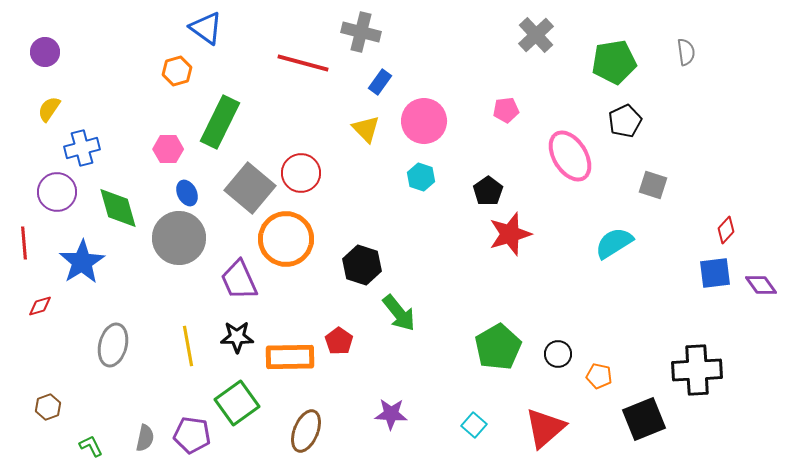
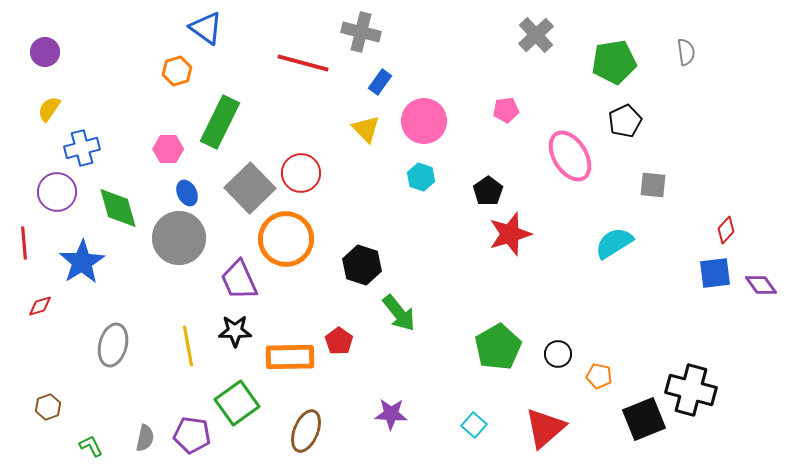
gray square at (653, 185): rotated 12 degrees counterclockwise
gray square at (250, 188): rotated 6 degrees clockwise
black star at (237, 337): moved 2 px left, 6 px up
black cross at (697, 370): moved 6 px left, 20 px down; rotated 18 degrees clockwise
